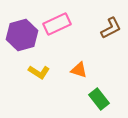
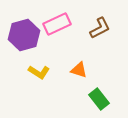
brown L-shape: moved 11 px left
purple hexagon: moved 2 px right
